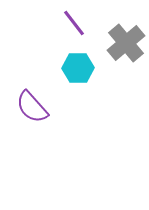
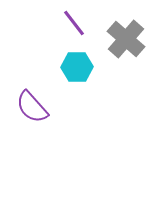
gray cross: moved 4 px up; rotated 9 degrees counterclockwise
cyan hexagon: moved 1 px left, 1 px up
